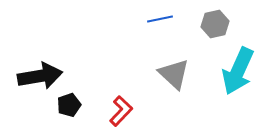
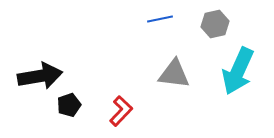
gray triangle: rotated 36 degrees counterclockwise
